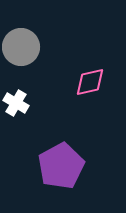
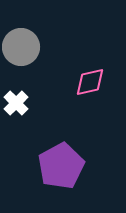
white cross: rotated 15 degrees clockwise
